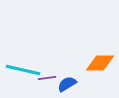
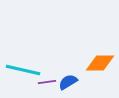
purple line: moved 4 px down
blue semicircle: moved 1 px right, 2 px up
